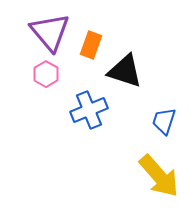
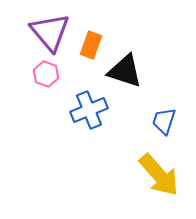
pink hexagon: rotated 10 degrees counterclockwise
yellow arrow: moved 1 px up
